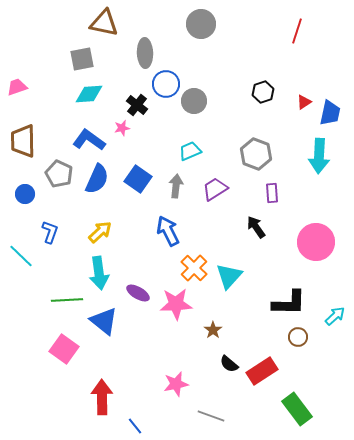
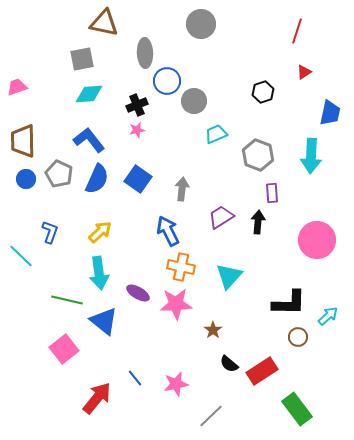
blue circle at (166, 84): moved 1 px right, 3 px up
red triangle at (304, 102): moved 30 px up
black cross at (137, 105): rotated 30 degrees clockwise
pink star at (122, 128): moved 15 px right, 2 px down
blue L-shape at (89, 140): rotated 16 degrees clockwise
cyan trapezoid at (190, 151): moved 26 px right, 17 px up
gray hexagon at (256, 154): moved 2 px right, 1 px down
cyan arrow at (319, 156): moved 8 px left
gray arrow at (176, 186): moved 6 px right, 3 px down
purple trapezoid at (215, 189): moved 6 px right, 28 px down
blue circle at (25, 194): moved 1 px right, 15 px up
black arrow at (256, 227): moved 2 px right, 5 px up; rotated 40 degrees clockwise
pink circle at (316, 242): moved 1 px right, 2 px up
orange cross at (194, 268): moved 13 px left, 1 px up; rotated 32 degrees counterclockwise
green line at (67, 300): rotated 16 degrees clockwise
cyan arrow at (335, 316): moved 7 px left
pink square at (64, 349): rotated 16 degrees clockwise
red arrow at (102, 397): moved 5 px left, 1 px down; rotated 40 degrees clockwise
gray line at (211, 416): rotated 64 degrees counterclockwise
blue line at (135, 426): moved 48 px up
